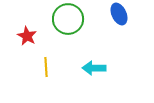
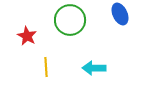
blue ellipse: moved 1 px right
green circle: moved 2 px right, 1 px down
